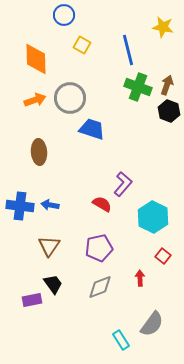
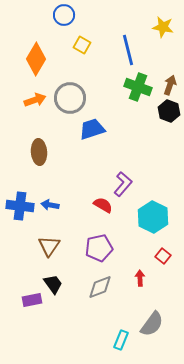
orange diamond: rotated 32 degrees clockwise
brown arrow: moved 3 px right
blue trapezoid: rotated 36 degrees counterclockwise
red semicircle: moved 1 px right, 1 px down
cyan rectangle: rotated 54 degrees clockwise
